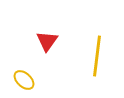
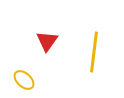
yellow line: moved 3 px left, 4 px up
